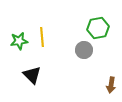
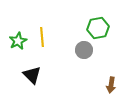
green star: moved 1 px left; rotated 18 degrees counterclockwise
